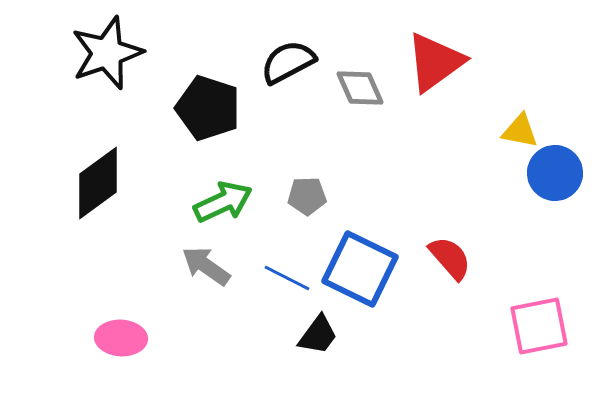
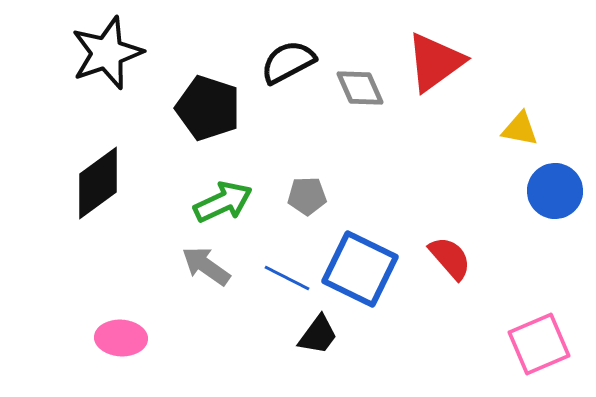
yellow triangle: moved 2 px up
blue circle: moved 18 px down
pink square: moved 18 px down; rotated 12 degrees counterclockwise
